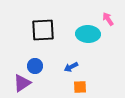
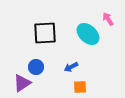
black square: moved 2 px right, 3 px down
cyan ellipse: rotated 40 degrees clockwise
blue circle: moved 1 px right, 1 px down
